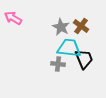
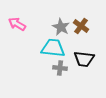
pink arrow: moved 4 px right, 6 px down
cyan trapezoid: moved 16 px left
black trapezoid: rotated 120 degrees clockwise
gray cross: moved 2 px right, 4 px down
